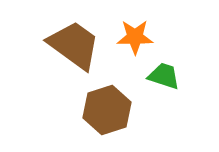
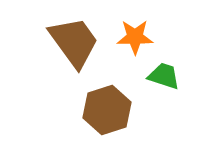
brown trapezoid: moved 3 px up; rotated 18 degrees clockwise
